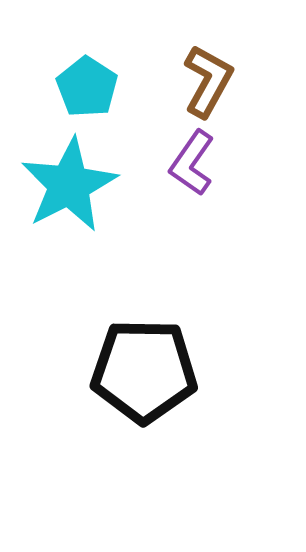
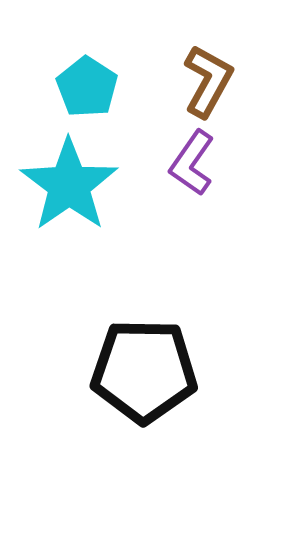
cyan star: rotated 8 degrees counterclockwise
